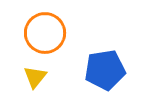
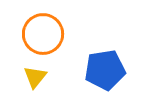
orange circle: moved 2 px left, 1 px down
